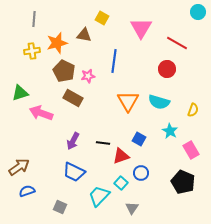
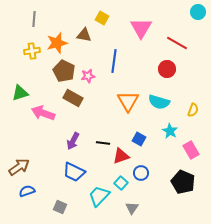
pink arrow: moved 2 px right
